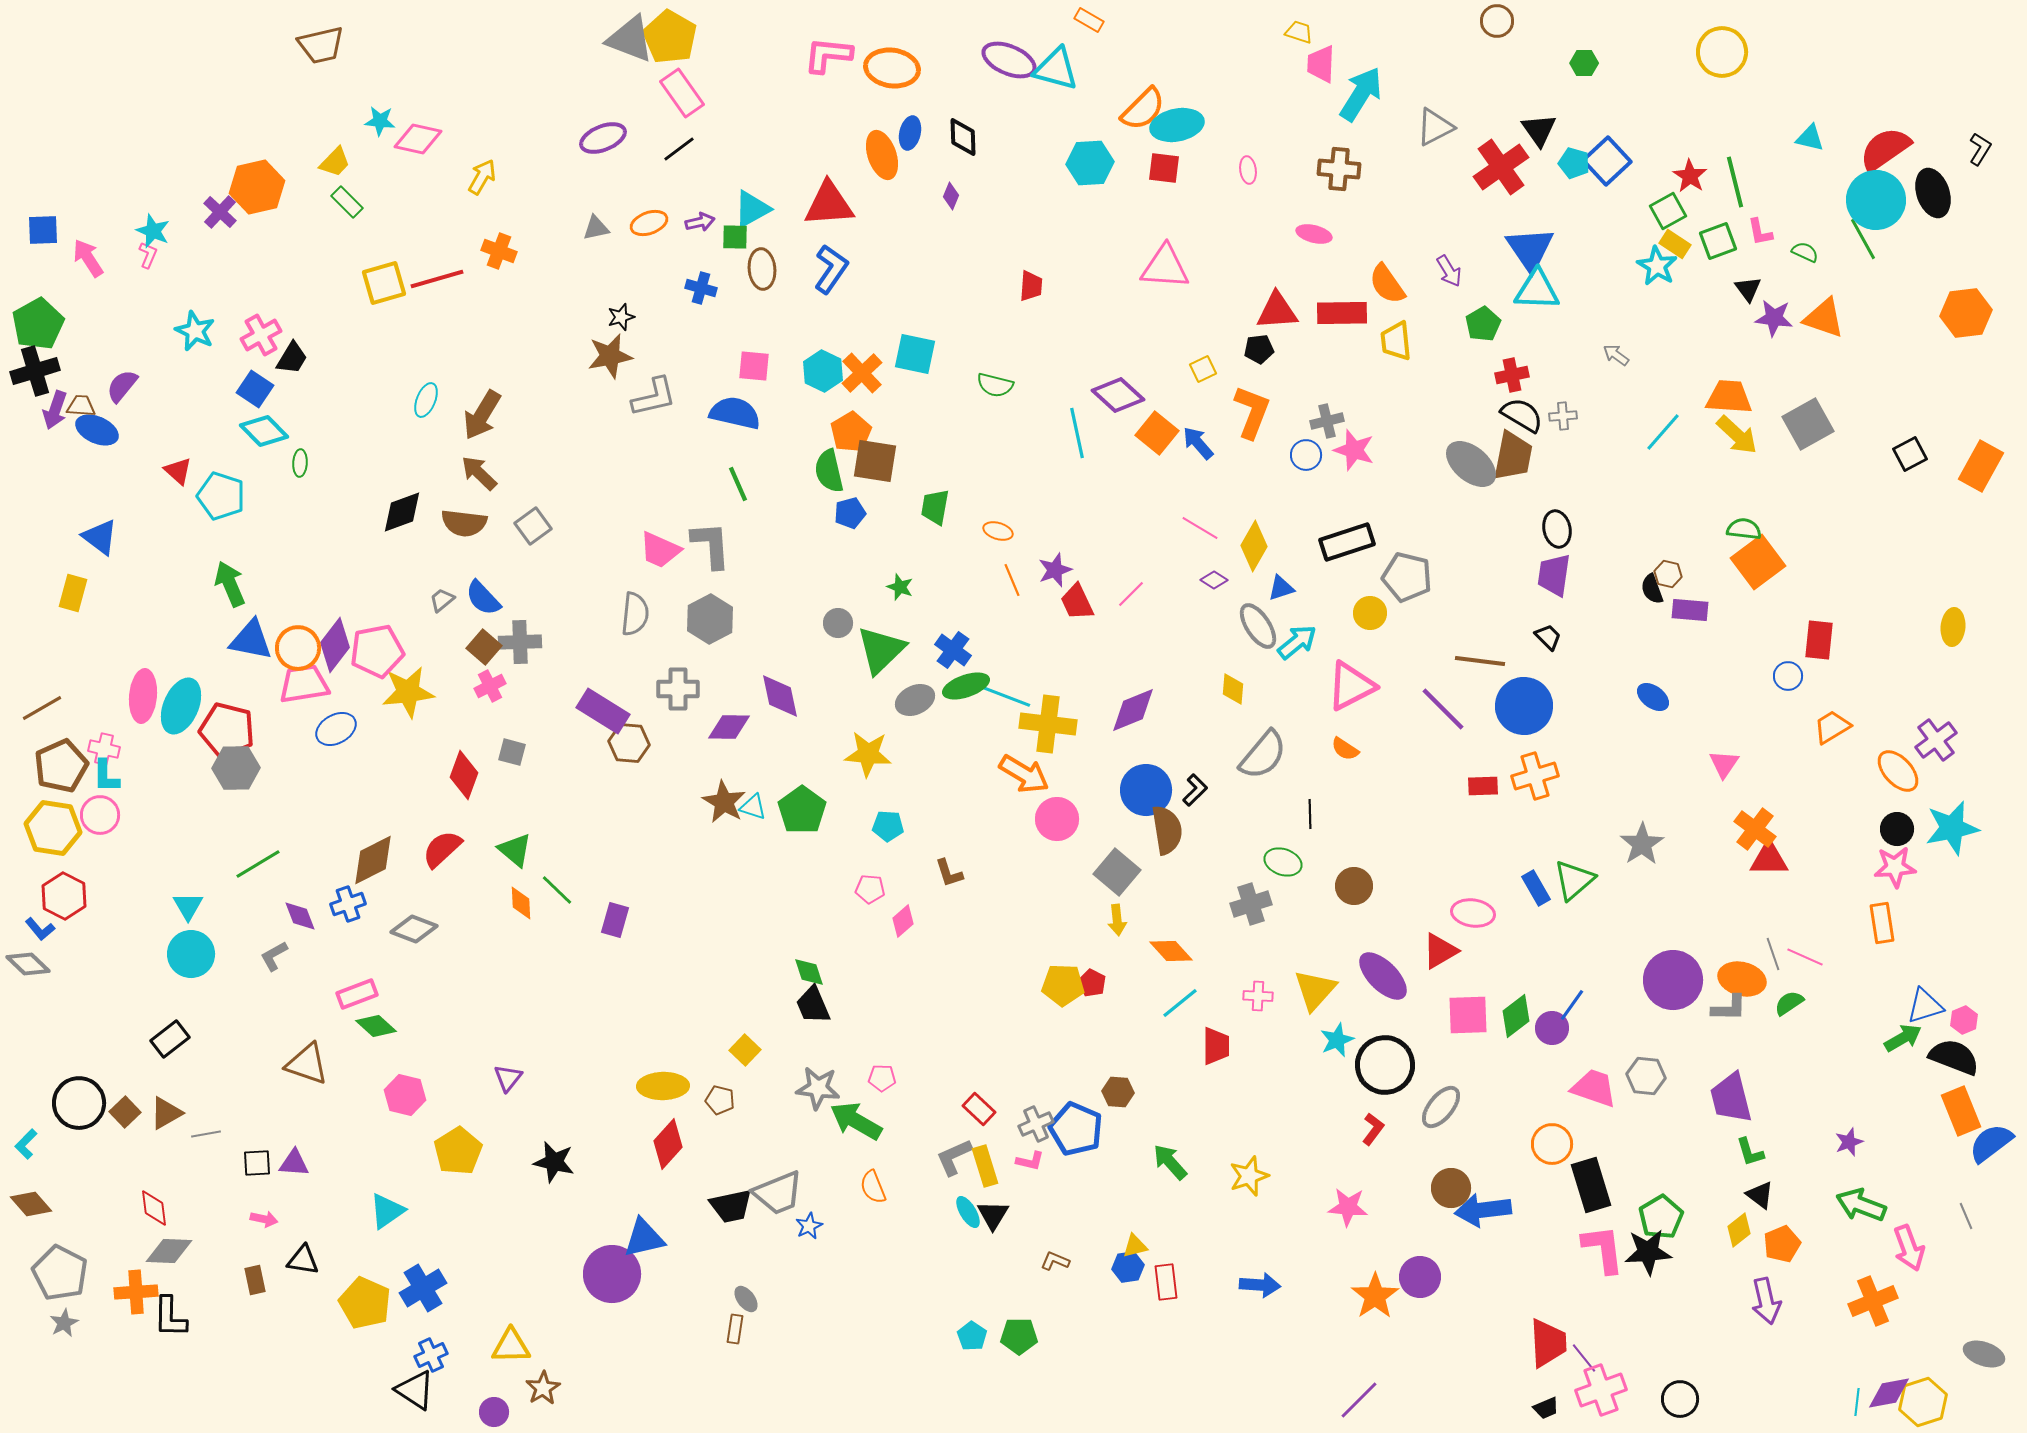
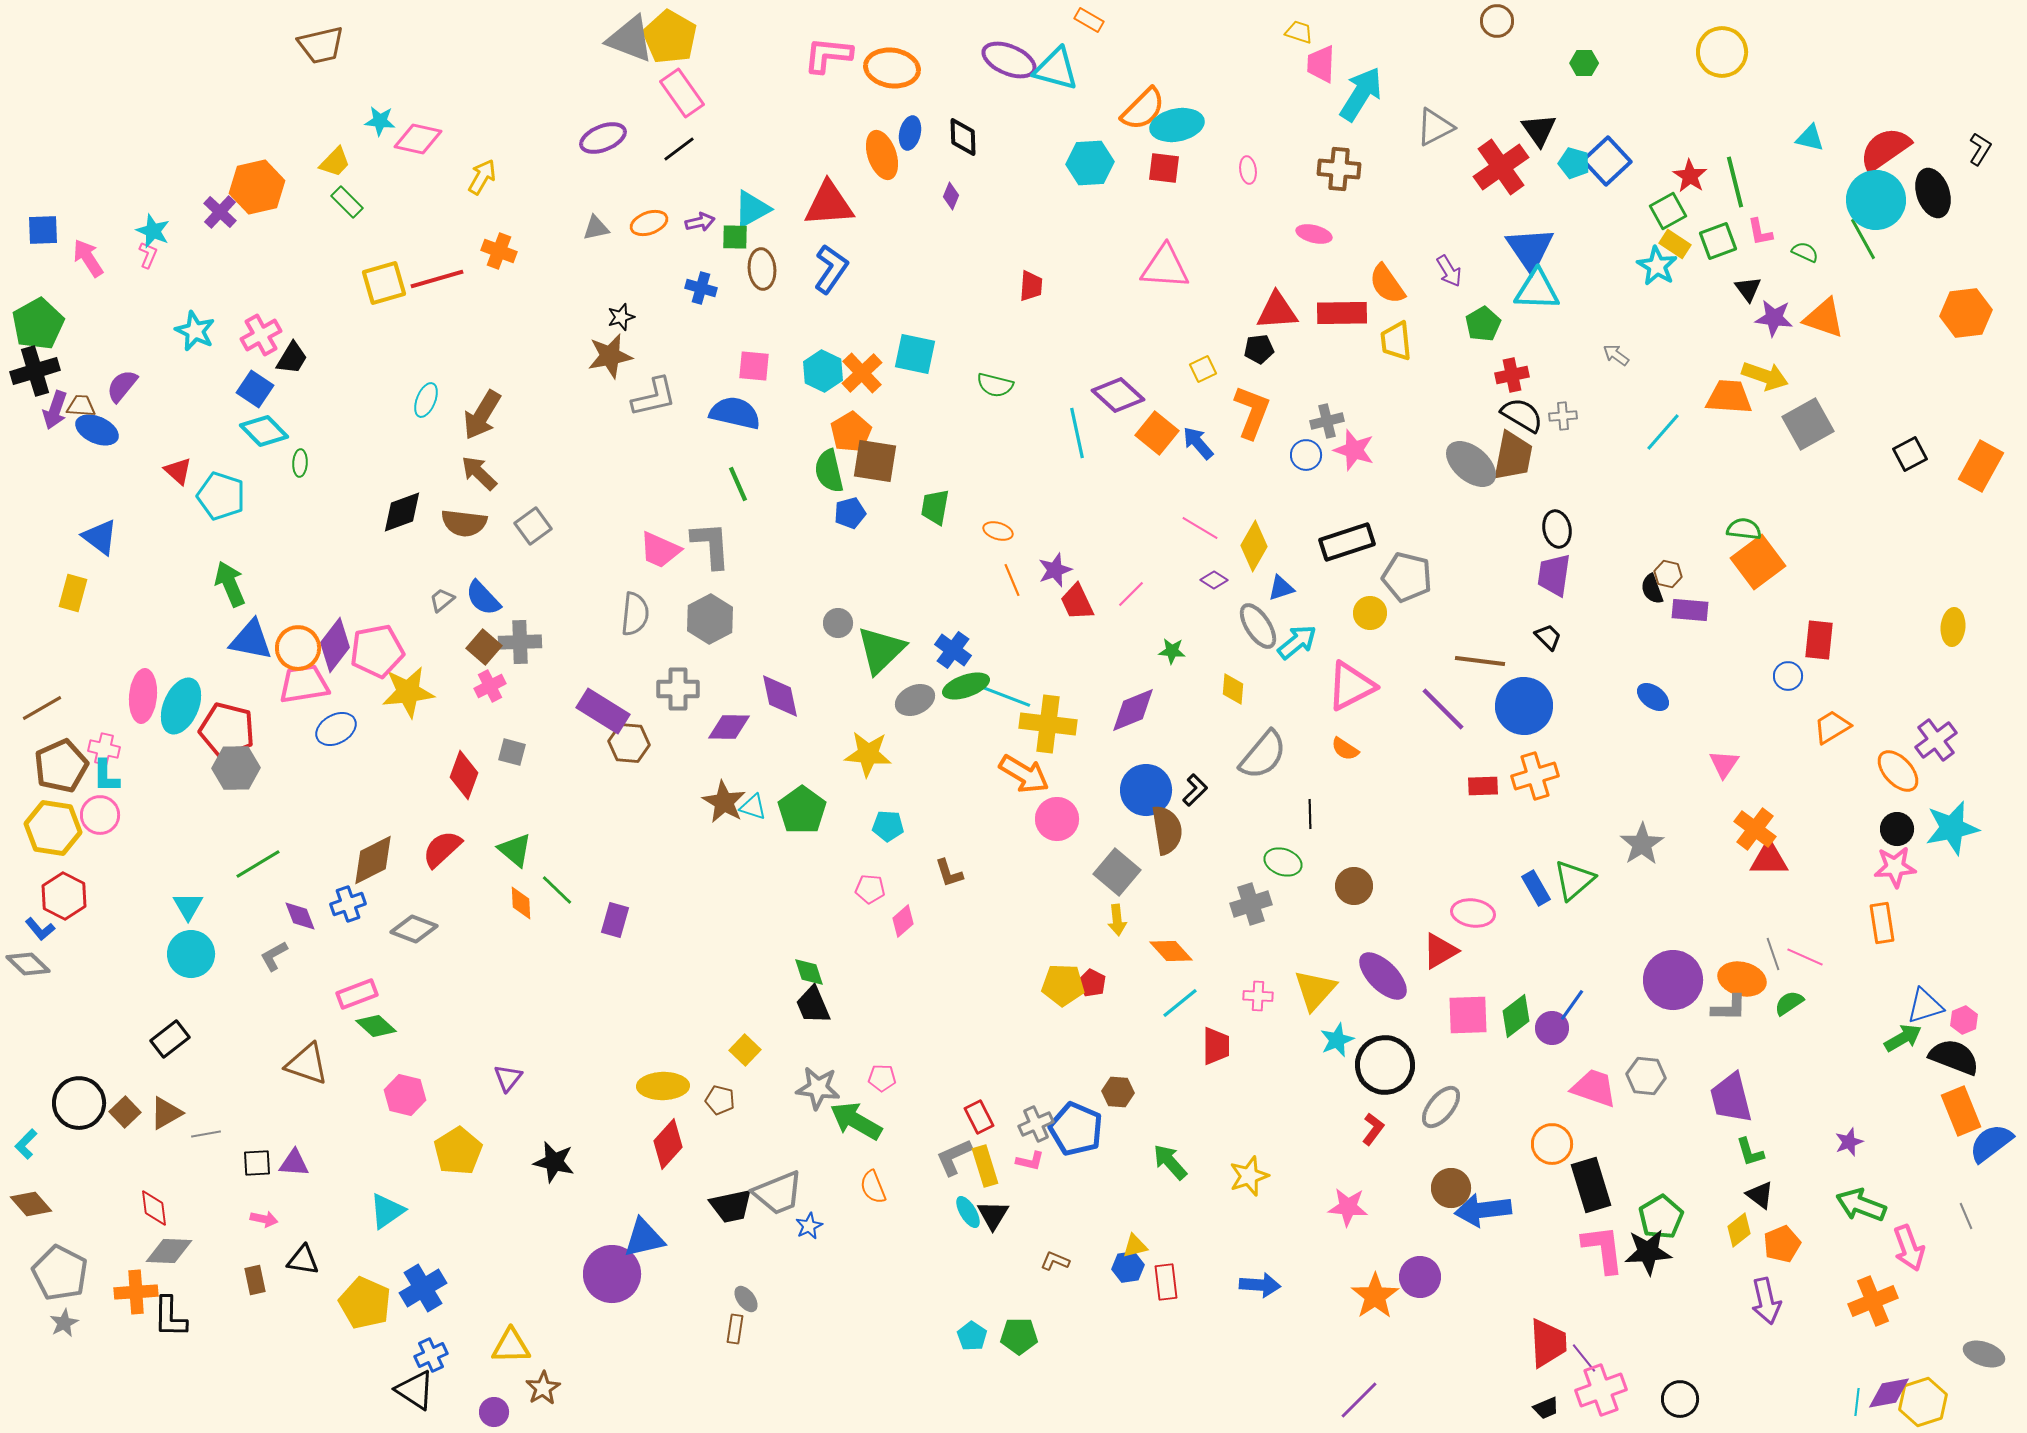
yellow arrow at (1737, 435): moved 28 px right, 59 px up; rotated 24 degrees counterclockwise
green star at (900, 587): moved 272 px right, 64 px down; rotated 16 degrees counterclockwise
red rectangle at (979, 1109): moved 8 px down; rotated 20 degrees clockwise
